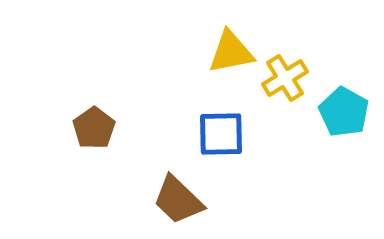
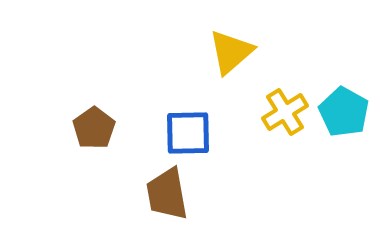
yellow triangle: rotated 30 degrees counterclockwise
yellow cross: moved 34 px down
blue square: moved 33 px left, 1 px up
brown trapezoid: moved 11 px left, 6 px up; rotated 36 degrees clockwise
